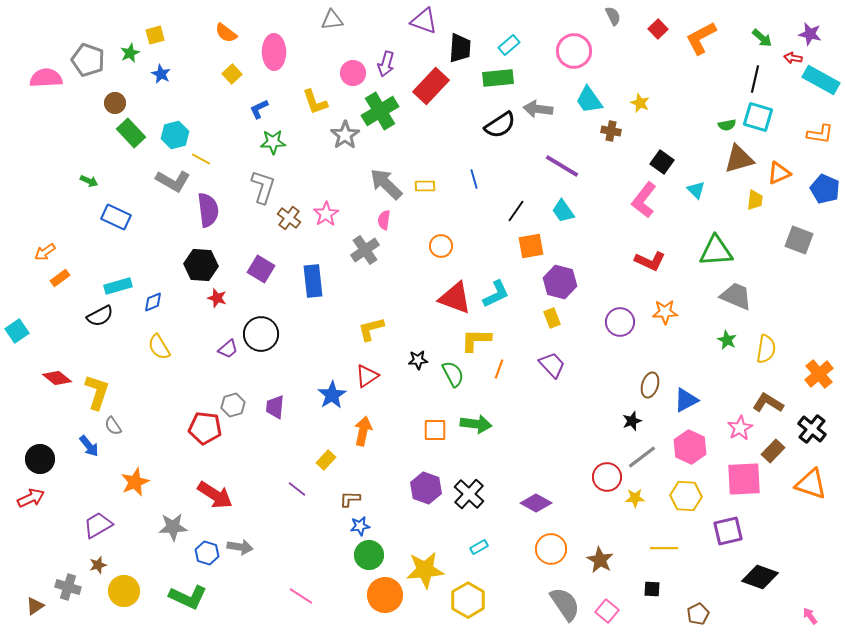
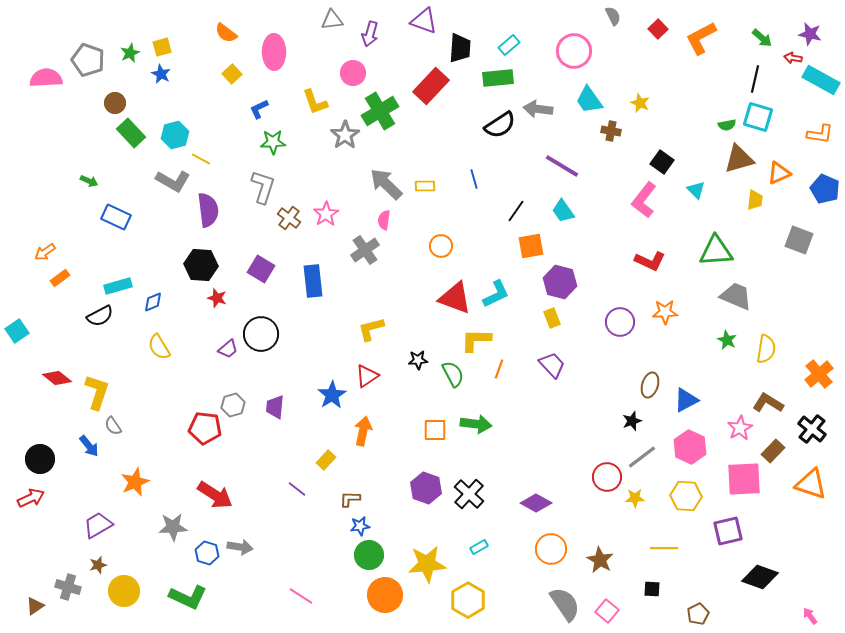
yellow square at (155, 35): moved 7 px right, 12 px down
purple arrow at (386, 64): moved 16 px left, 30 px up
yellow star at (425, 570): moved 2 px right, 6 px up
